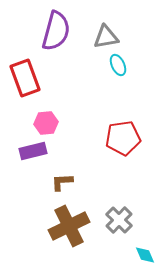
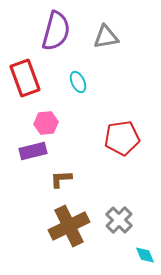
cyan ellipse: moved 40 px left, 17 px down
red pentagon: moved 1 px left
brown L-shape: moved 1 px left, 3 px up
